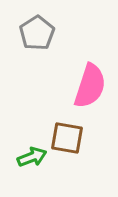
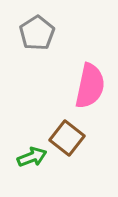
pink semicircle: rotated 6 degrees counterclockwise
brown square: rotated 28 degrees clockwise
